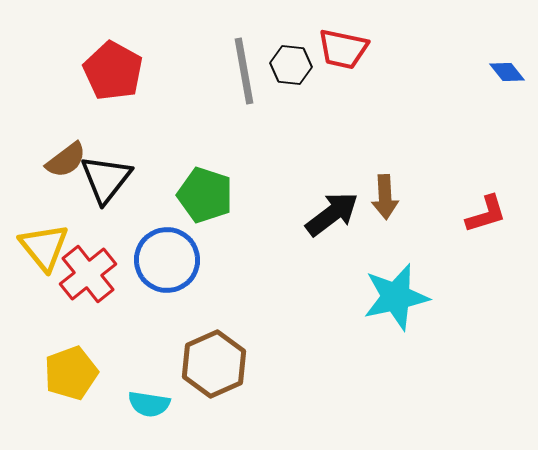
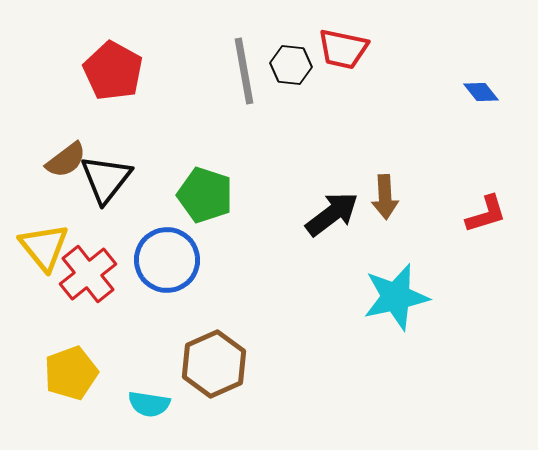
blue diamond: moved 26 px left, 20 px down
